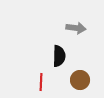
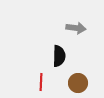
brown circle: moved 2 px left, 3 px down
